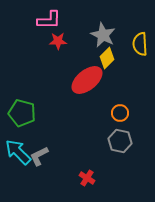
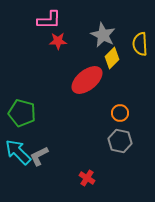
yellow diamond: moved 5 px right
